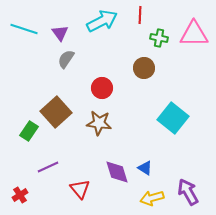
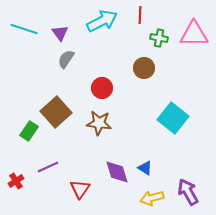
red triangle: rotated 15 degrees clockwise
red cross: moved 4 px left, 14 px up
